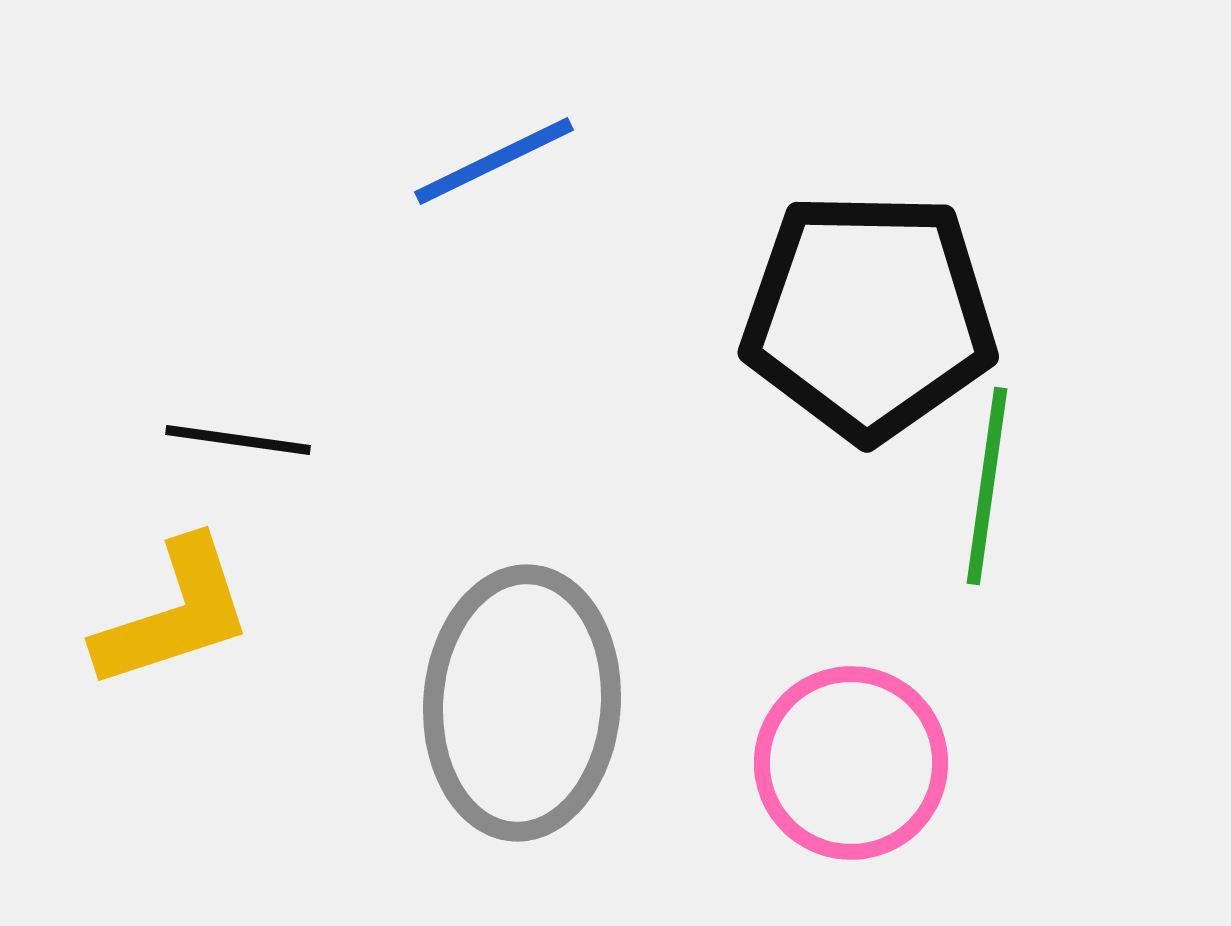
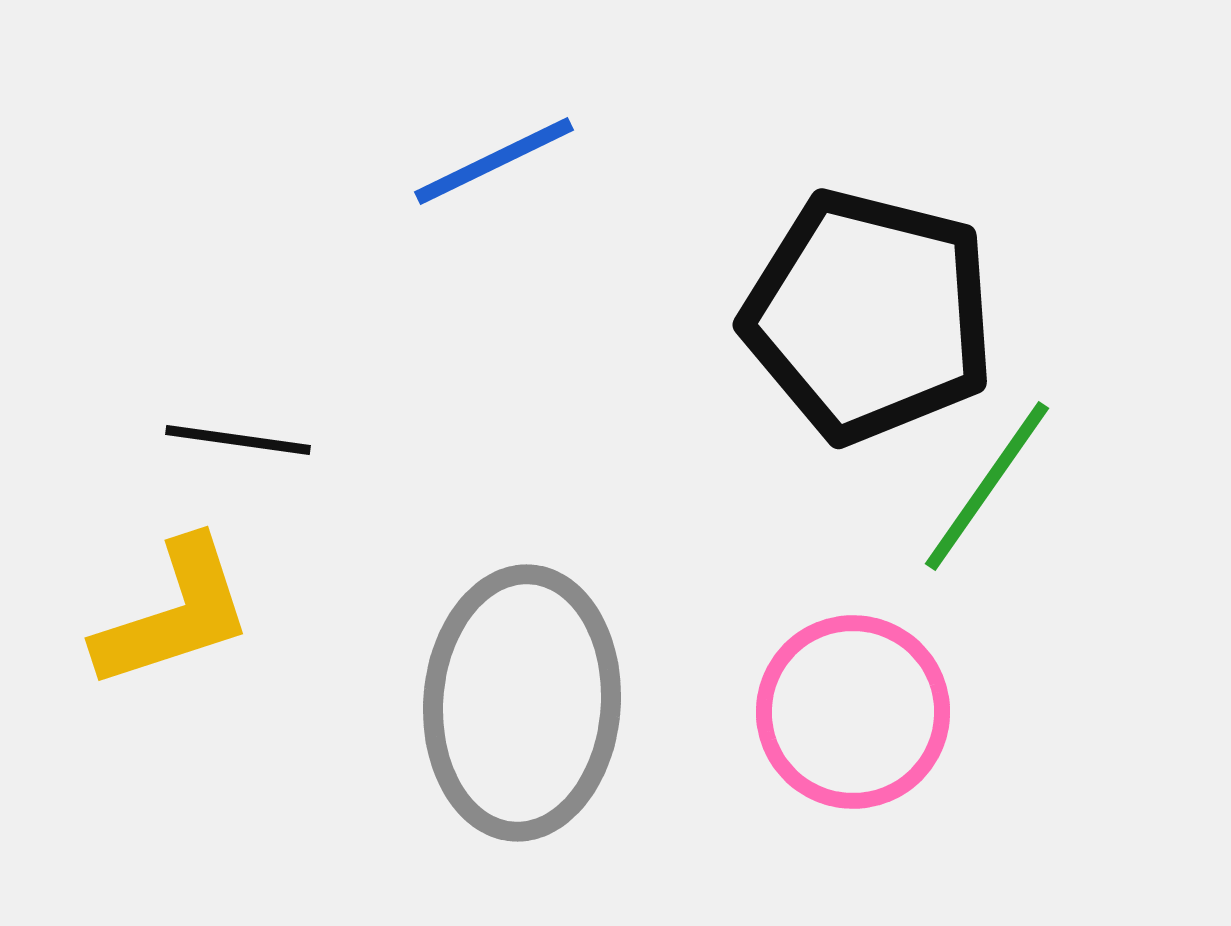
black pentagon: rotated 13 degrees clockwise
green line: rotated 27 degrees clockwise
pink circle: moved 2 px right, 51 px up
